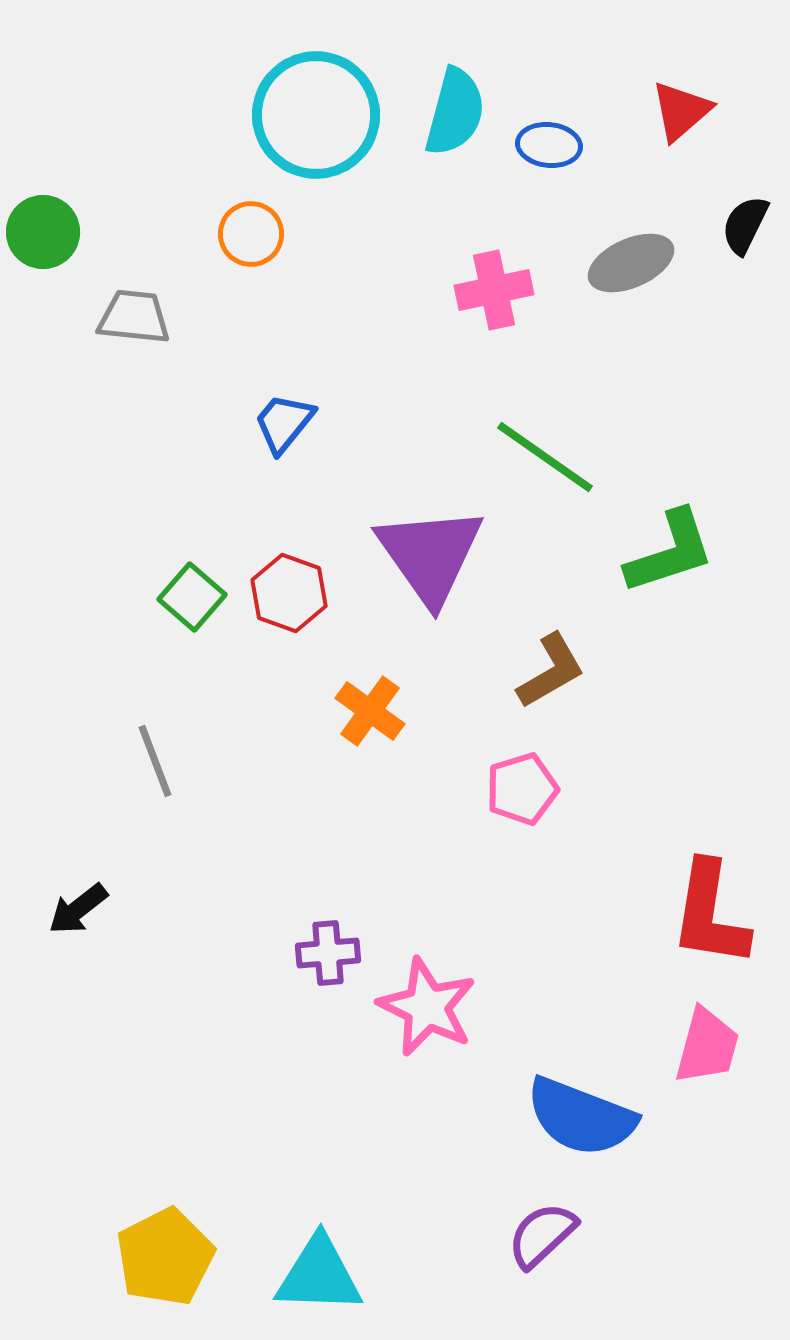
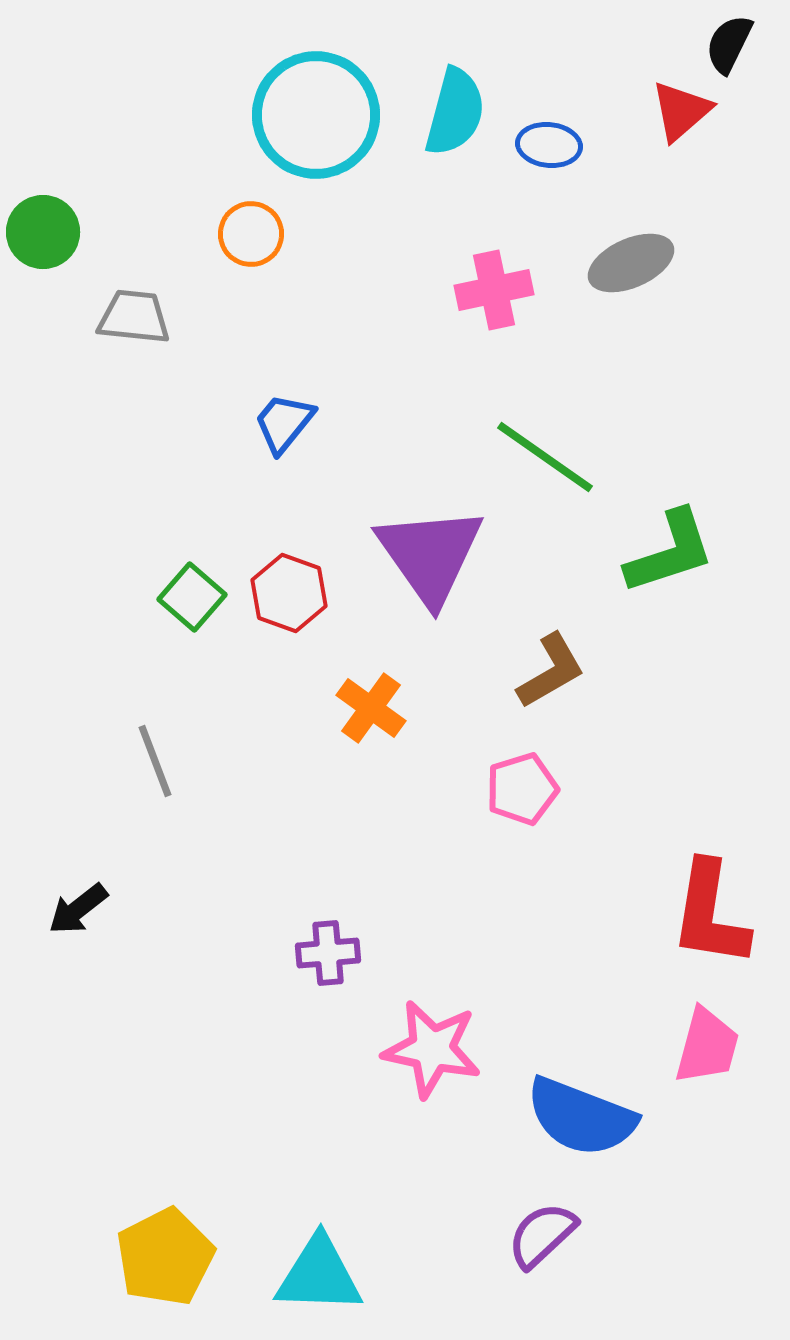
black semicircle: moved 16 px left, 181 px up
orange cross: moved 1 px right, 3 px up
pink star: moved 5 px right, 42 px down; rotated 14 degrees counterclockwise
